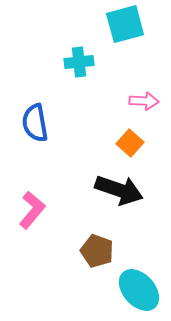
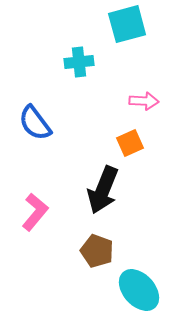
cyan square: moved 2 px right
blue semicircle: rotated 27 degrees counterclockwise
orange square: rotated 24 degrees clockwise
black arrow: moved 16 px left; rotated 93 degrees clockwise
pink L-shape: moved 3 px right, 2 px down
